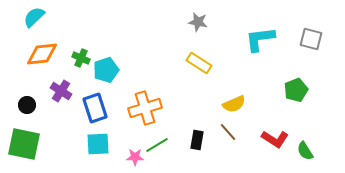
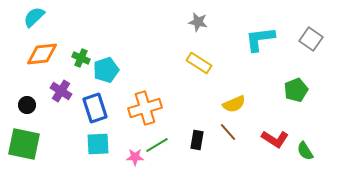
gray square: rotated 20 degrees clockwise
